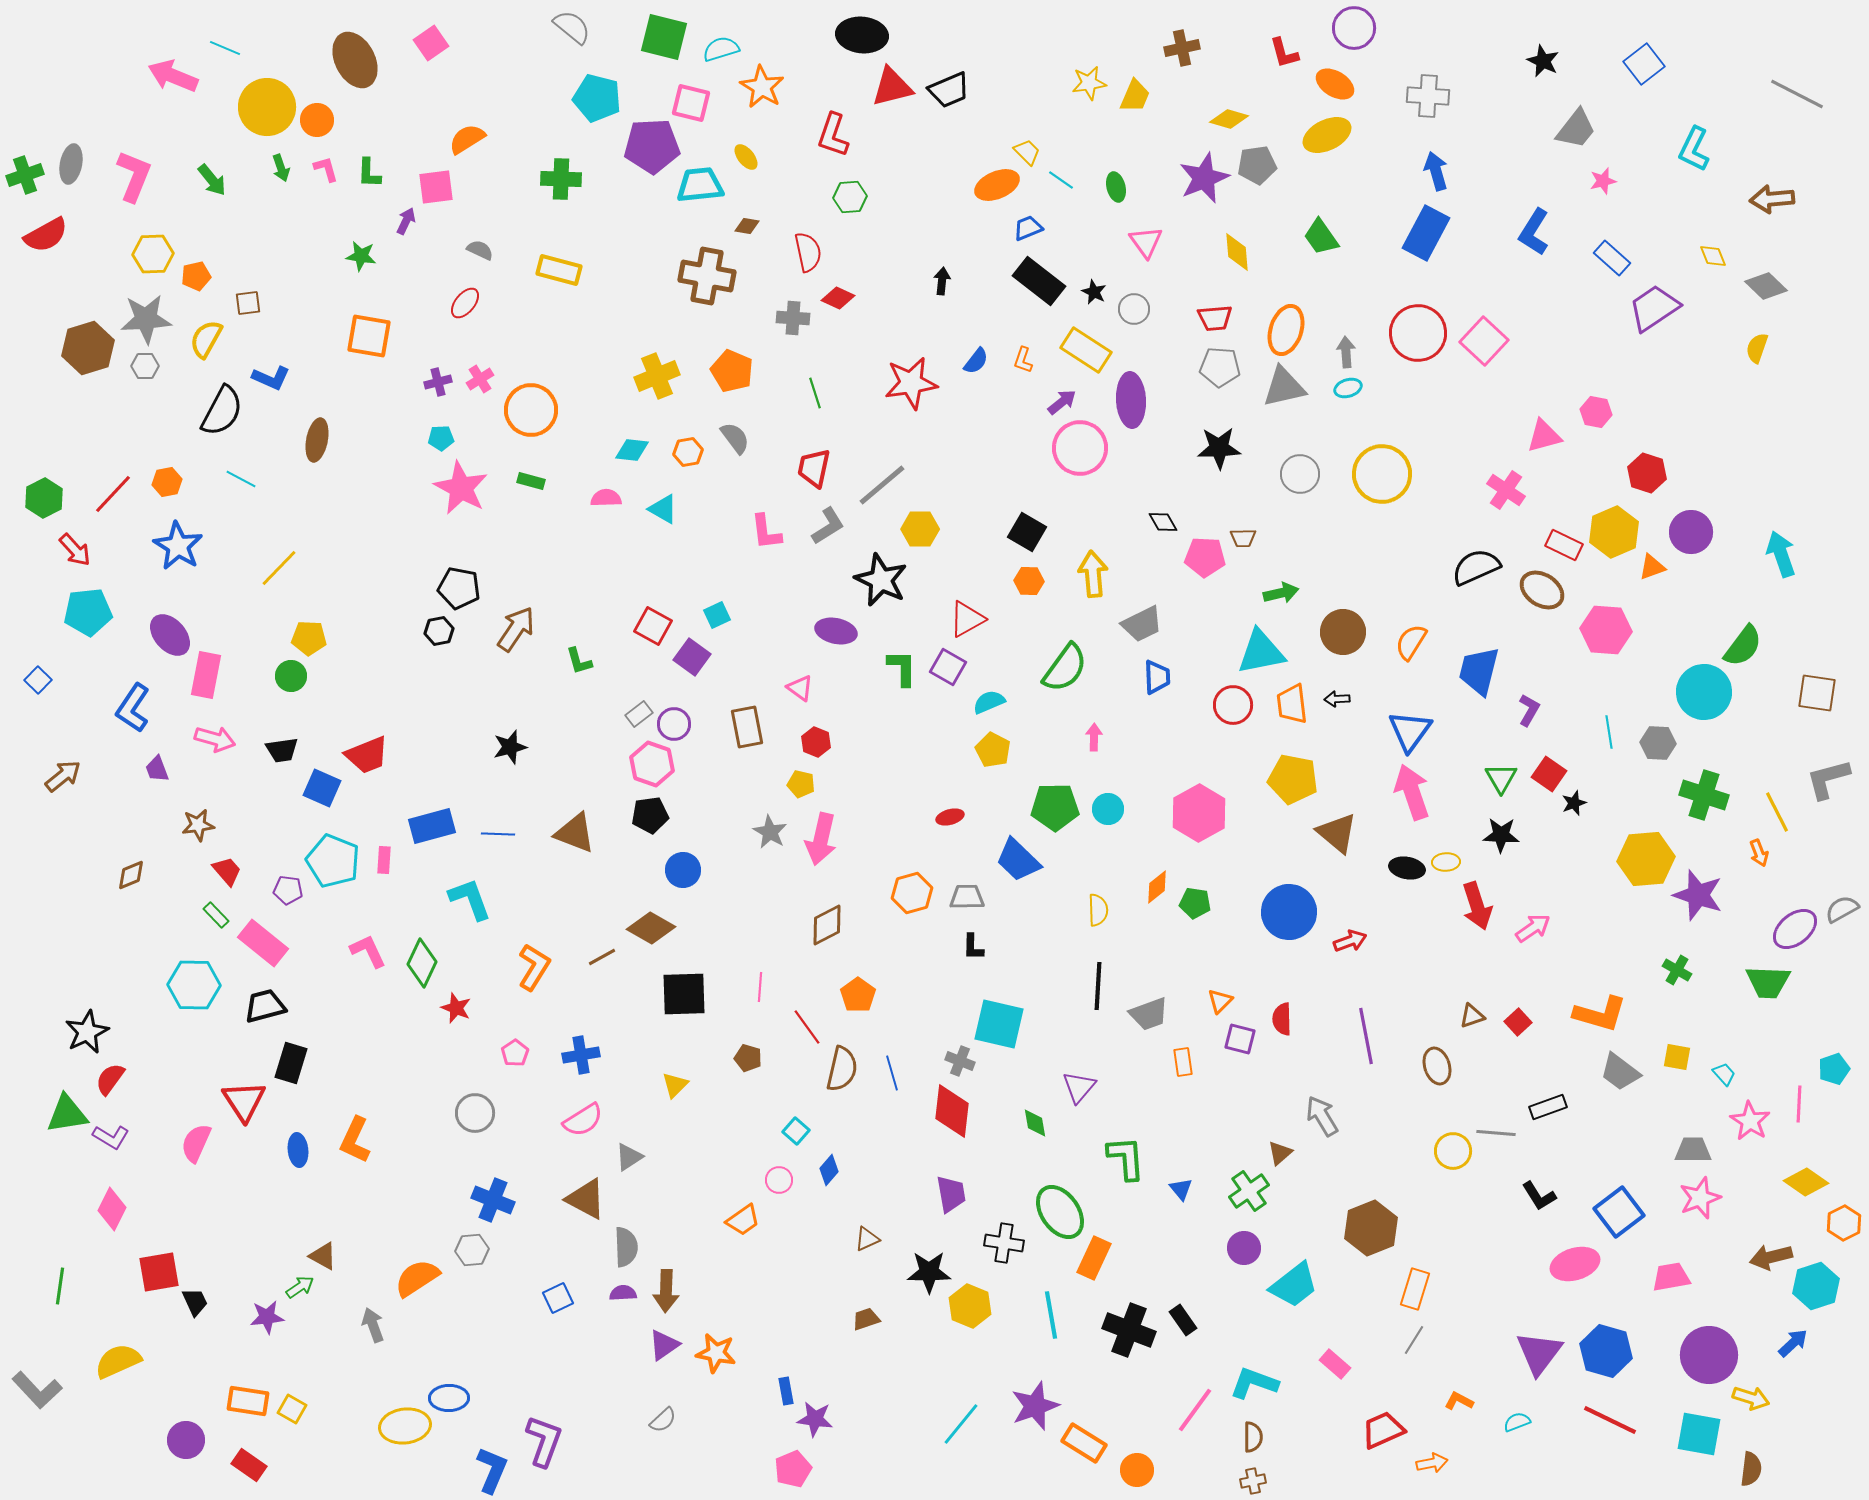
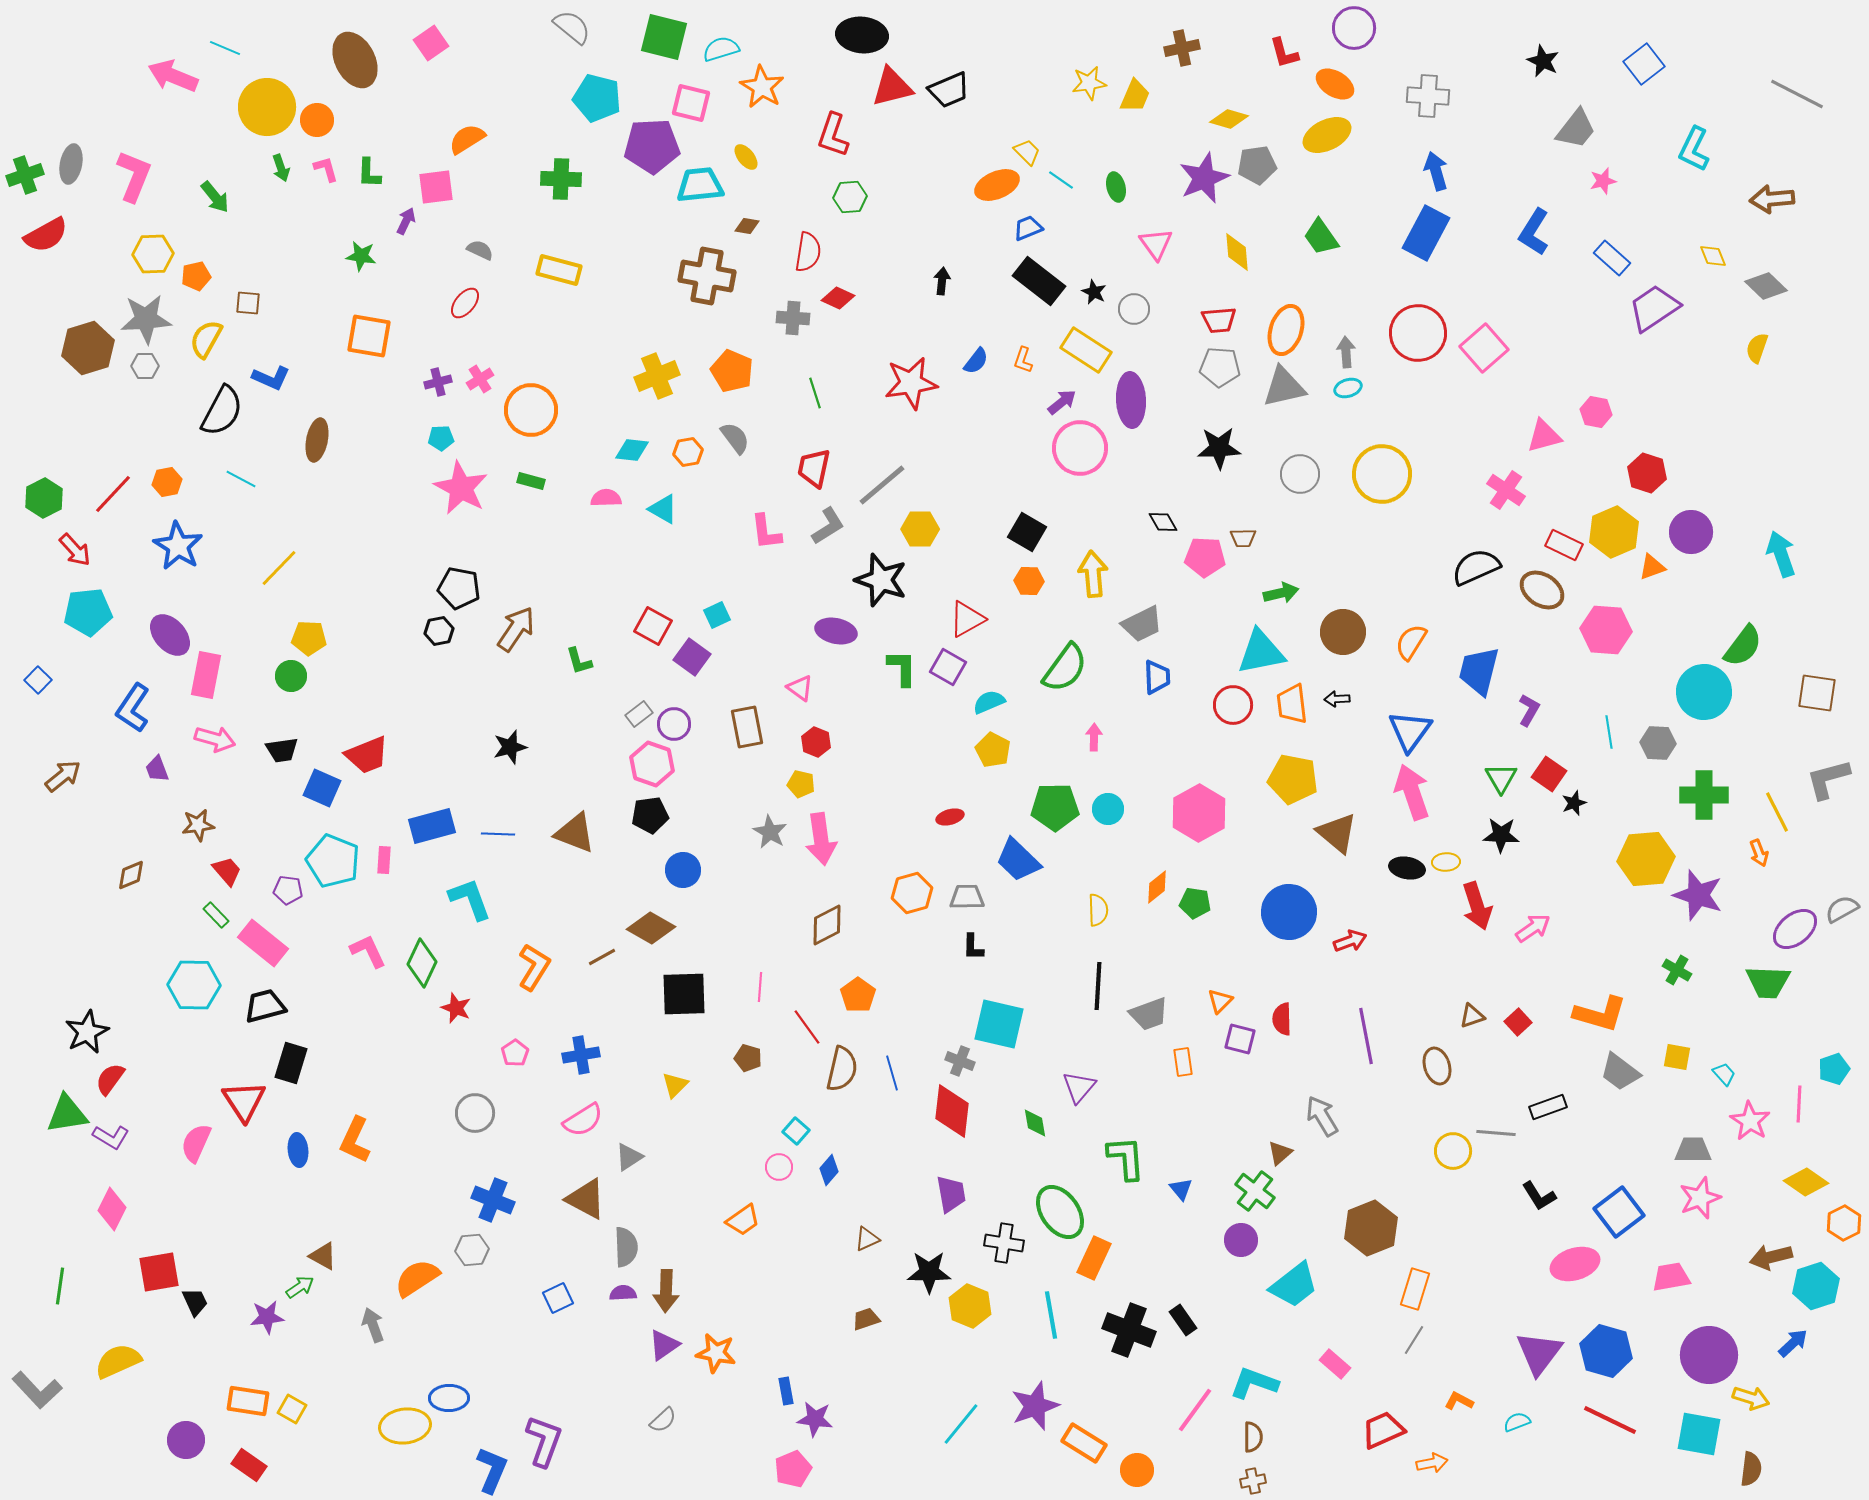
green arrow at (212, 180): moved 3 px right, 17 px down
pink triangle at (1146, 242): moved 10 px right, 2 px down
red semicircle at (808, 252): rotated 21 degrees clockwise
brown square at (248, 303): rotated 12 degrees clockwise
red trapezoid at (1215, 318): moved 4 px right, 2 px down
pink square at (1484, 341): moved 7 px down; rotated 6 degrees clockwise
black star at (881, 580): rotated 6 degrees counterclockwise
green cross at (1704, 795): rotated 18 degrees counterclockwise
pink arrow at (821, 839): rotated 21 degrees counterclockwise
pink circle at (779, 1180): moved 13 px up
green cross at (1249, 1191): moved 6 px right; rotated 18 degrees counterclockwise
purple circle at (1244, 1248): moved 3 px left, 8 px up
